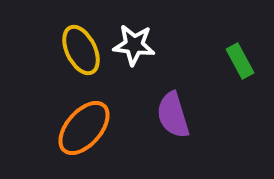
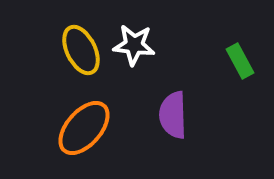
purple semicircle: rotated 15 degrees clockwise
